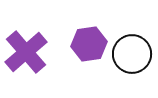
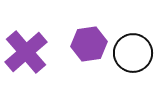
black circle: moved 1 px right, 1 px up
